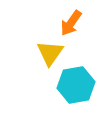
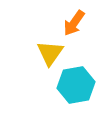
orange arrow: moved 3 px right
